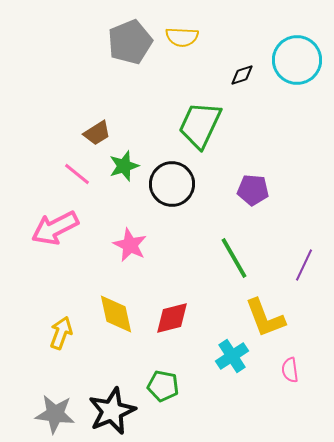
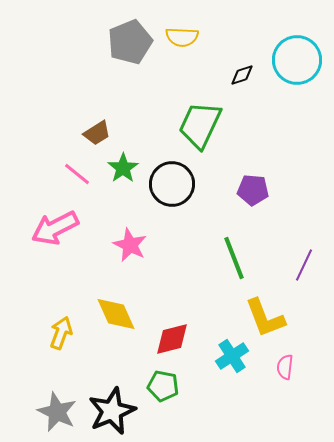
green star: moved 1 px left, 2 px down; rotated 16 degrees counterclockwise
green line: rotated 9 degrees clockwise
yellow diamond: rotated 12 degrees counterclockwise
red diamond: moved 21 px down
pink semicircle: moved 5 px left, 3 px up; rotated 15 degrees clockwise
gray star: moved 2 px right, 2 px up; rotated 18 degrees clockwise
